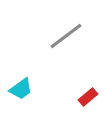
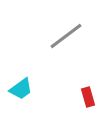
red rectangle: rotated 66 degrees counterclockwise
